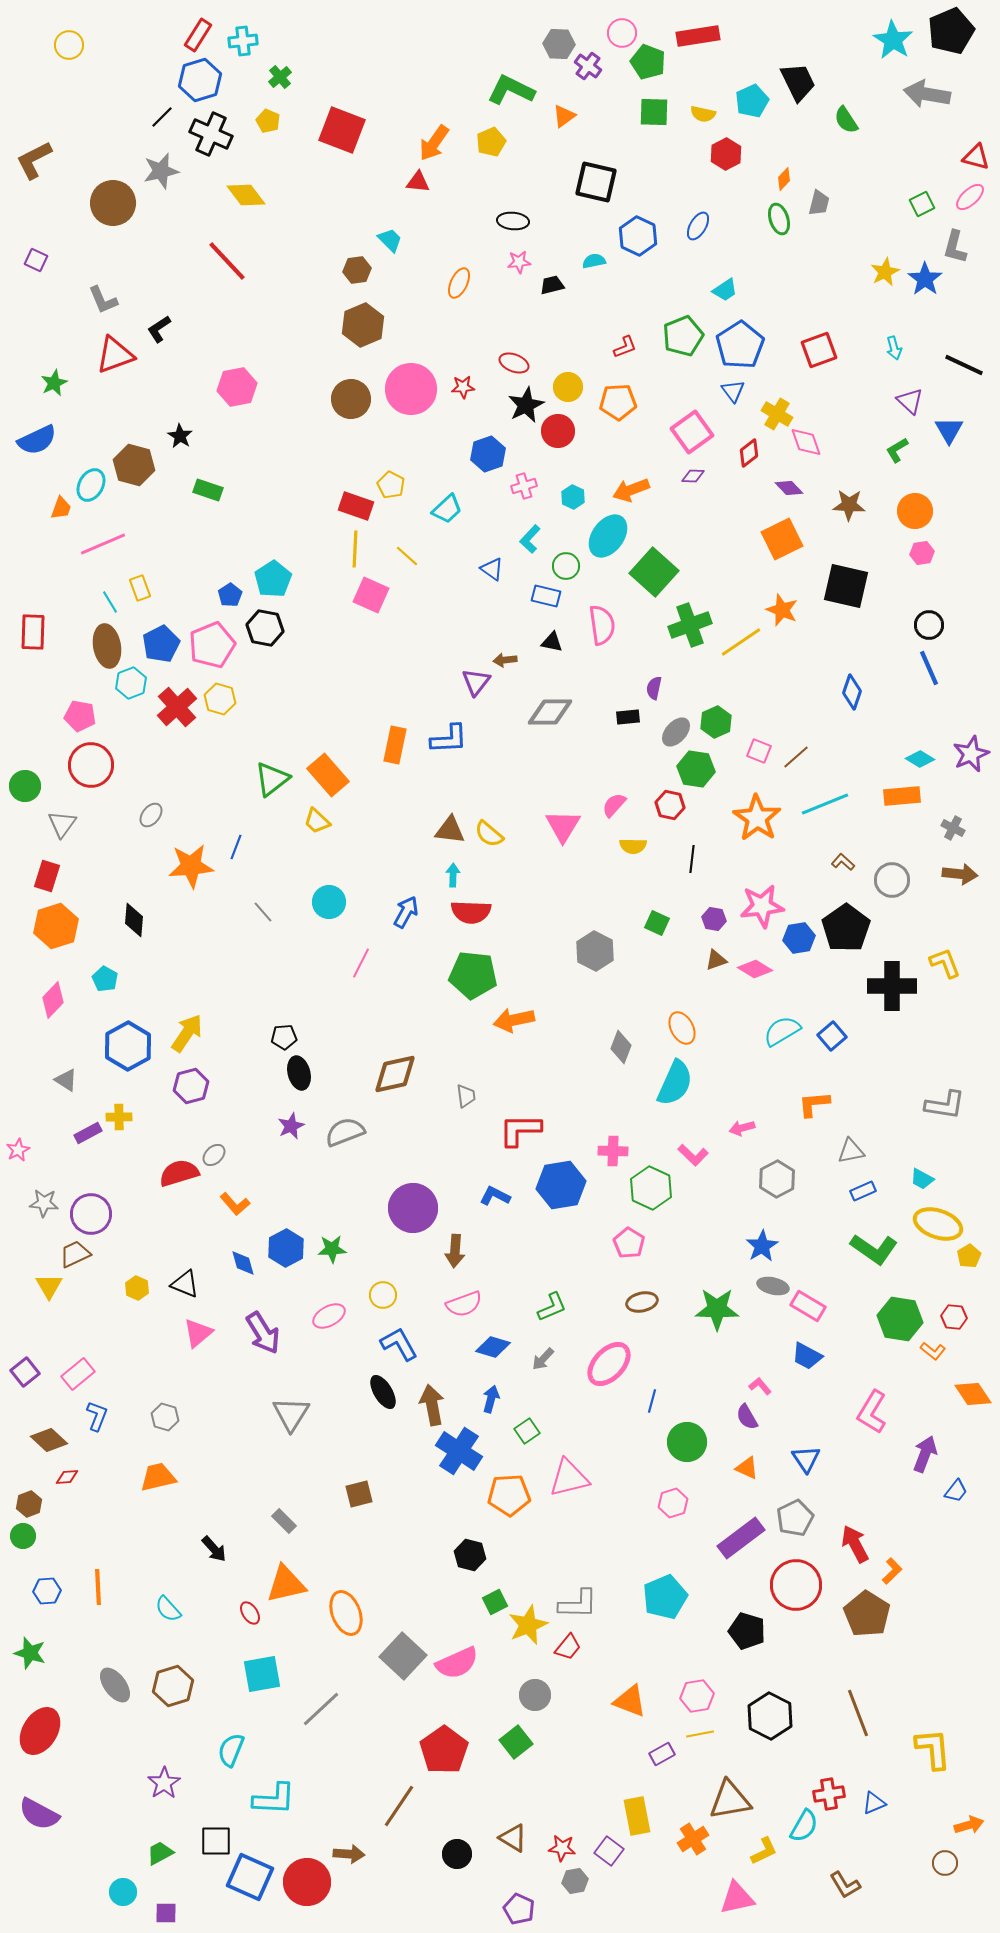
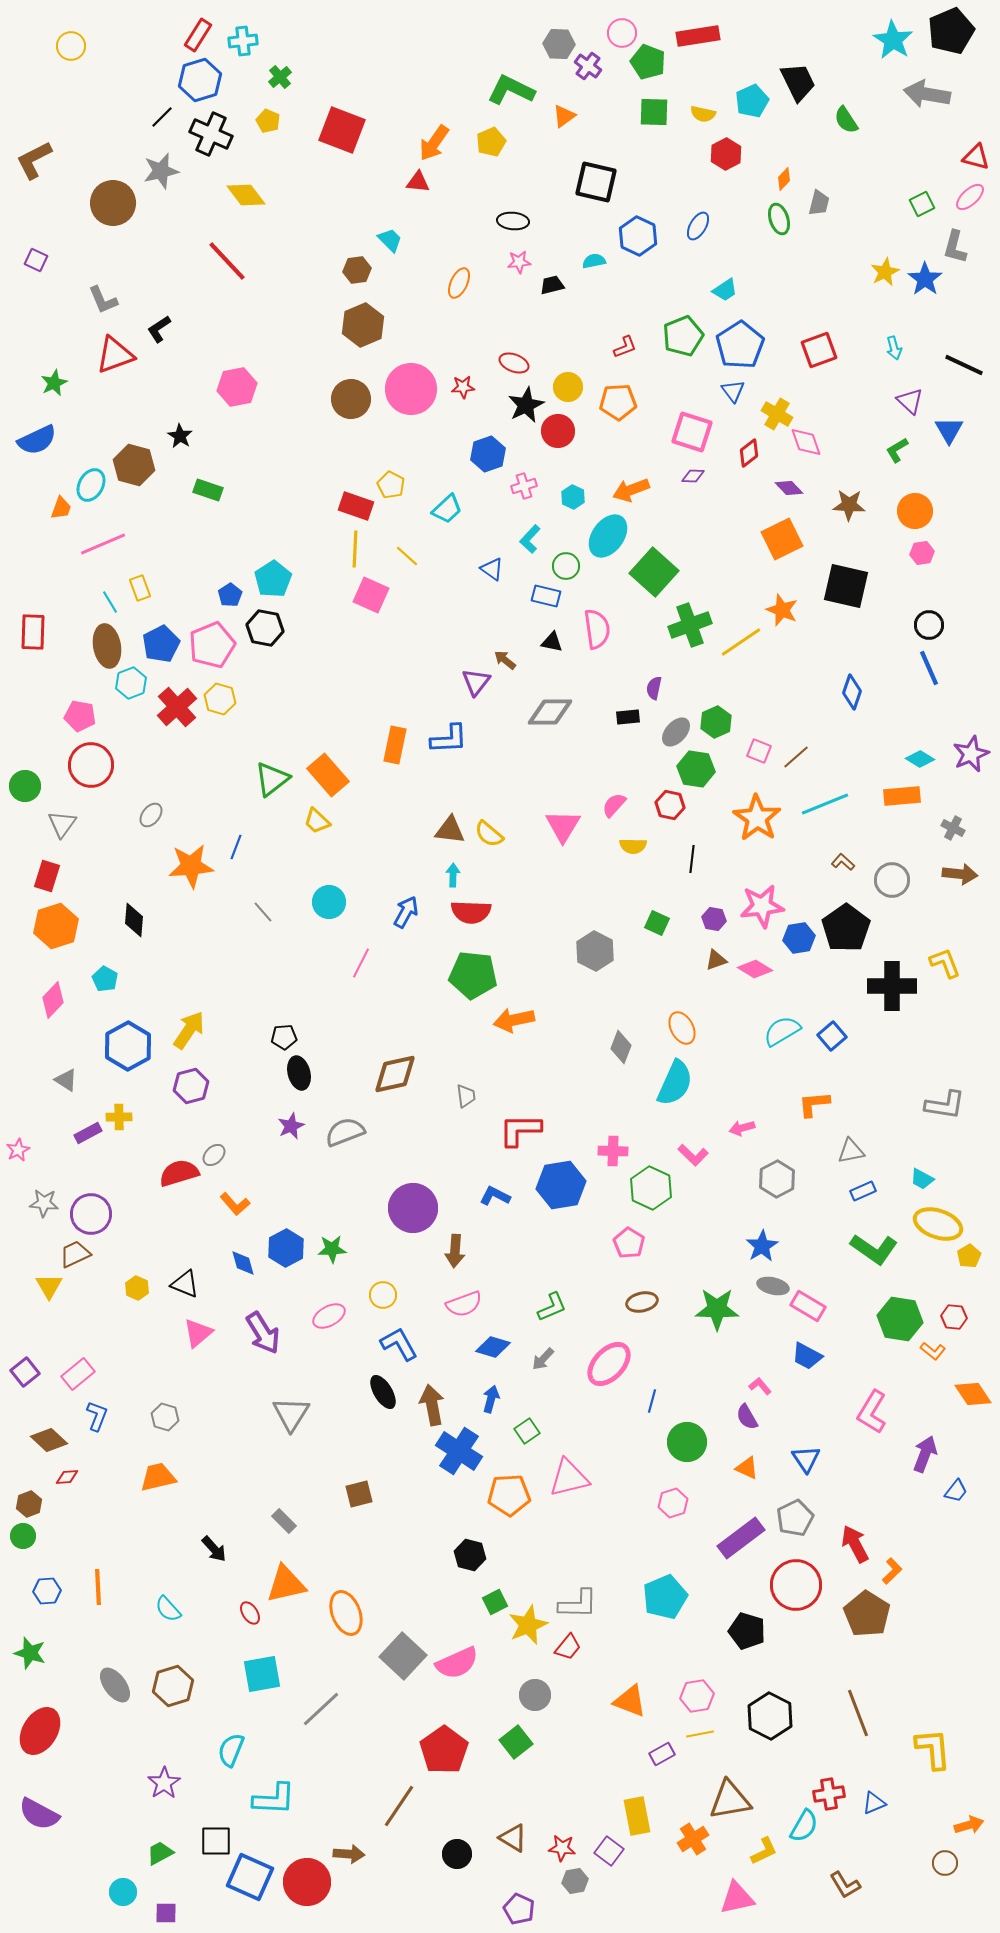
yellow circle at (69, 45): moved 2 px right, 1 px down
pink square at (692, 432): rotated 36 degrees counterclockwise
pink semicircle at (602, 625): moved 5 px left, 4 px down
brown arrow at (505, 660): rotated 45 degrees clockwise
yellow arrow at (187, 1033): moved 2 px right, 3 px up
